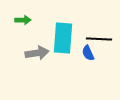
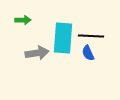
black line: moved 8 px left, 3 px up
